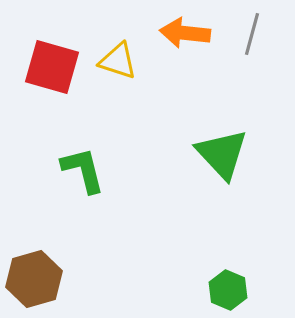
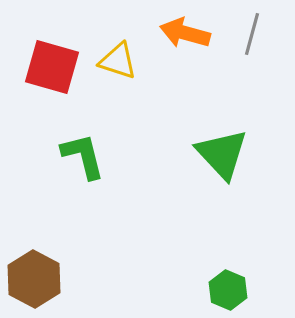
orange arrow: rotated 9 degrees clockwise
green L-shape: moved 14 px up
brown hexagon: rotated 16 degrees counterclockwise
